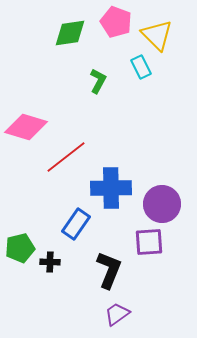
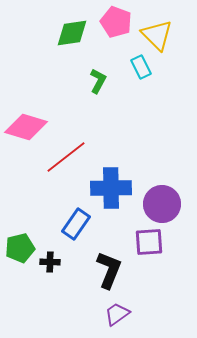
green diamond: moved 2 px right
